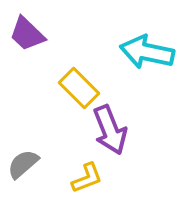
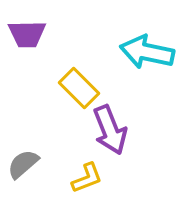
purple trapezoid: rotated 45 degrees counterclockwise
